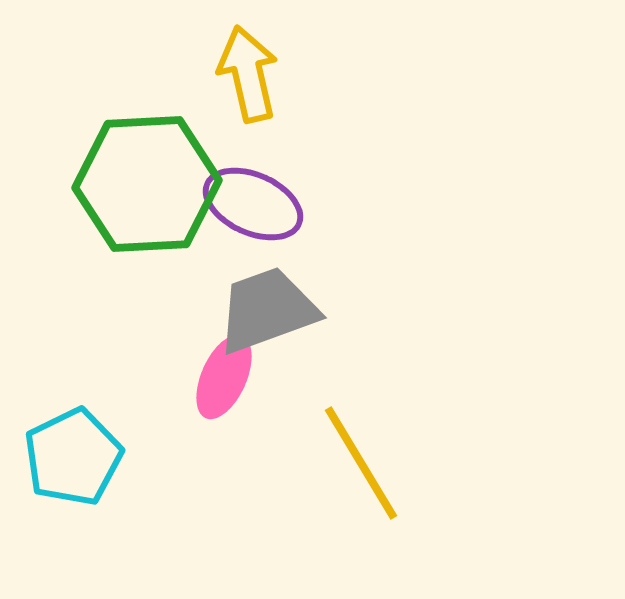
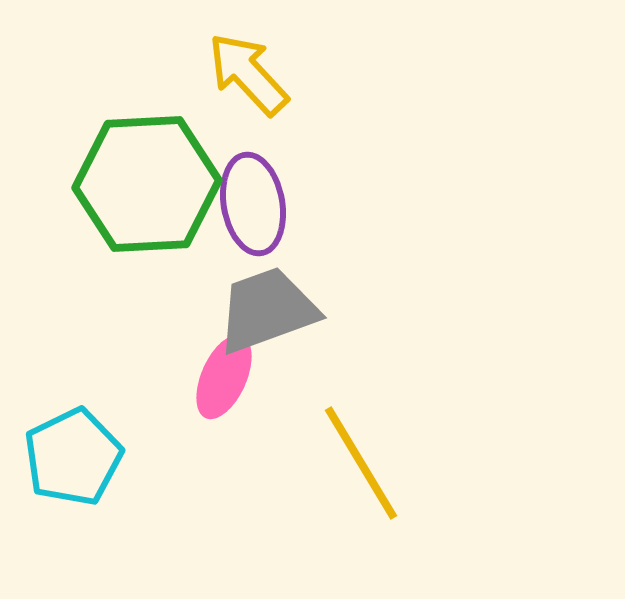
yellow arrow: rotated 30 degrees counterclockwise
purple ellipse: rotated 56 degrees clockwise
